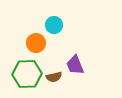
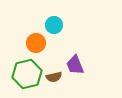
green hexagon: rotated 12 degrees counterclockwise
